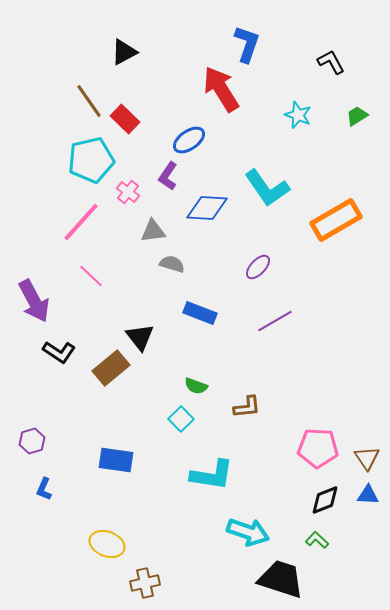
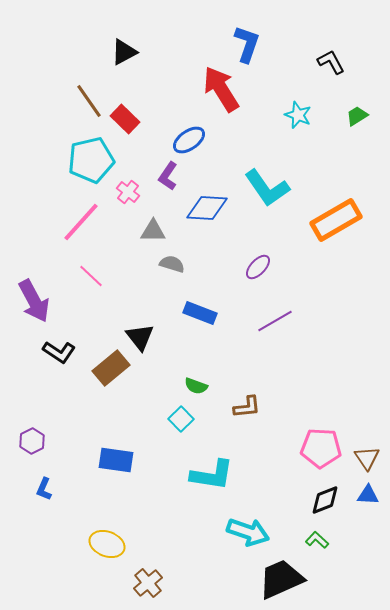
gray triangle at (153, 231): rotated 8 degrees clockwise
purple hexagon at (32, 441): rotated 10 degrees counterclockwise
pink pentagon at (318, 448): moved 3 px right
black trapezoid at (281, 579): rotated 42 degrees counterclockwise
brown cross at (145, 583): moved 3 px right; rotated 28 degrees counterclockwise
